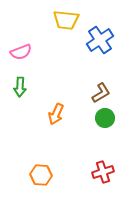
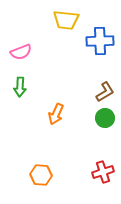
blue cross: moved 1 px down; rotated 32 degrees clockwise
brown L-shape: moved 4 px right, 1 px up
